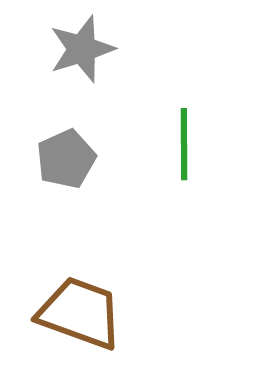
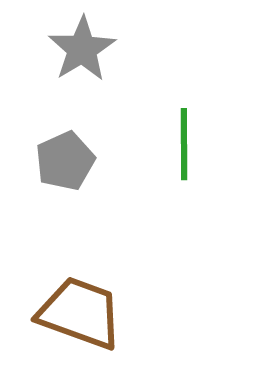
gray star: rotated 14 degrees counterclockwise
gray pentagon: moved 1 px left, 2 px down
